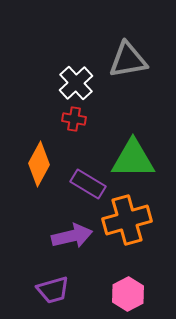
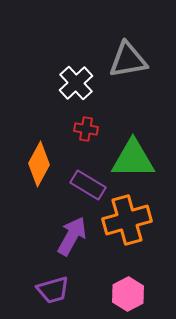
red cross: moved 12 px right, 10 px down
purple rectangle: moved 1 px down
purple arrow: rotated 48 degrees counterclockwise
